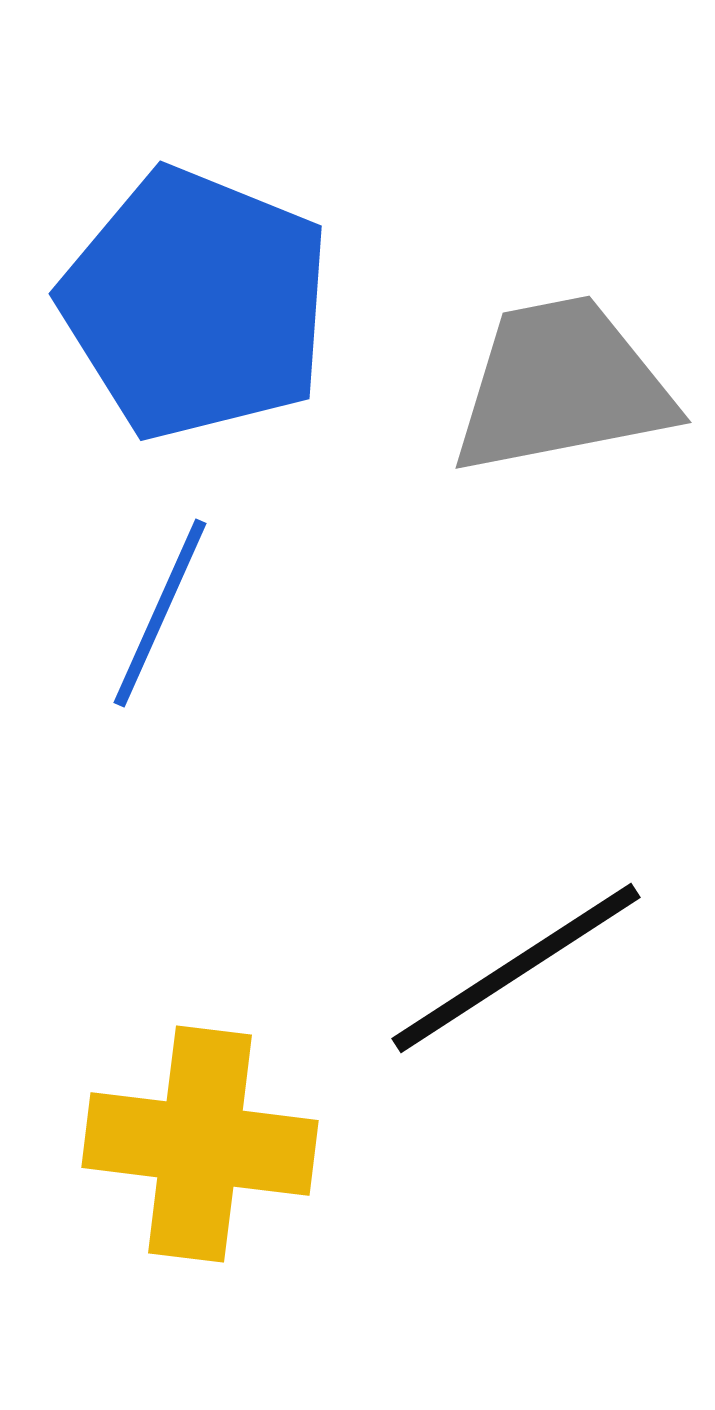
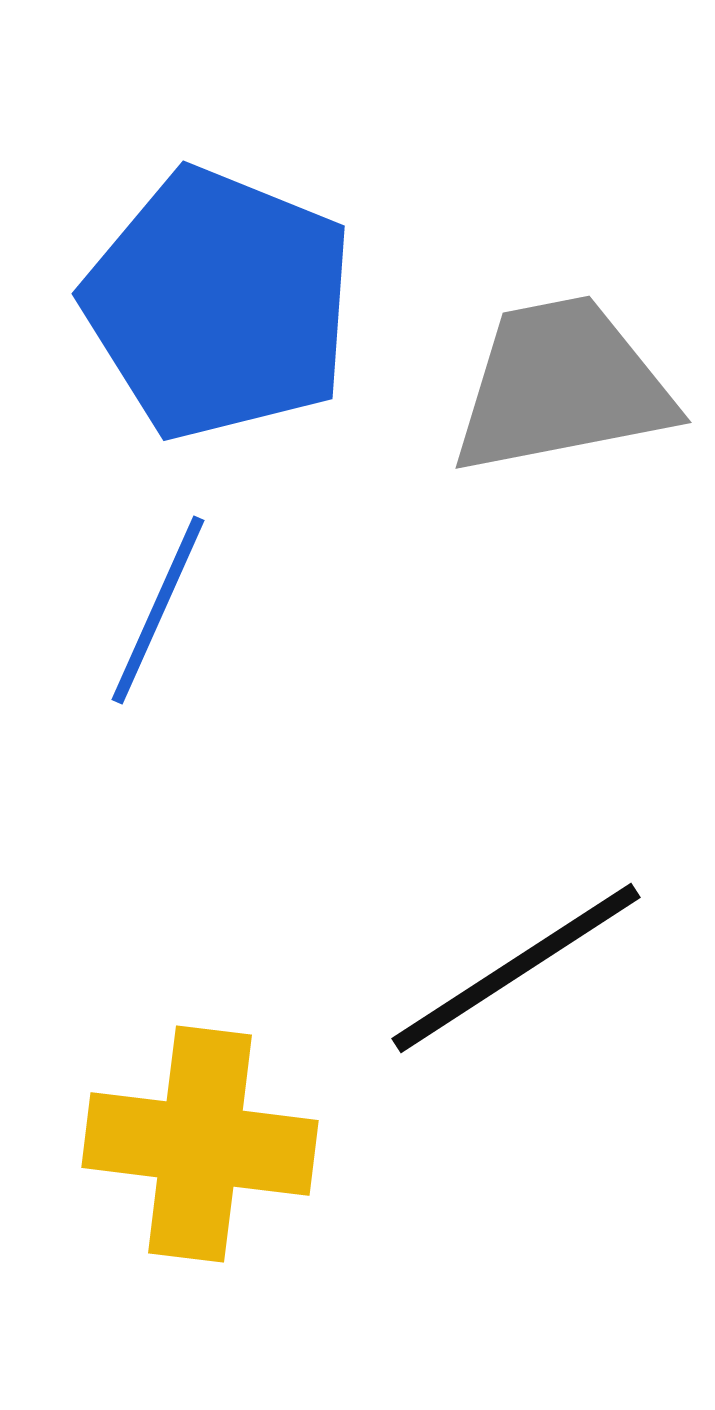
blue pentagon: moved 23 px right
blue line: moved 2 px left, 3 px up
